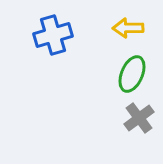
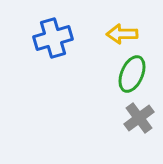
yellow arrow: moved 6 px left, 6 px down
blue cross: moved 3 px down
